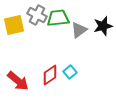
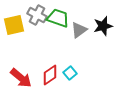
green trapezoid: rotated 25 degrees clockwise
cyan square: moved 1 px down
red arrow: moved 3 px right, 3 px up
